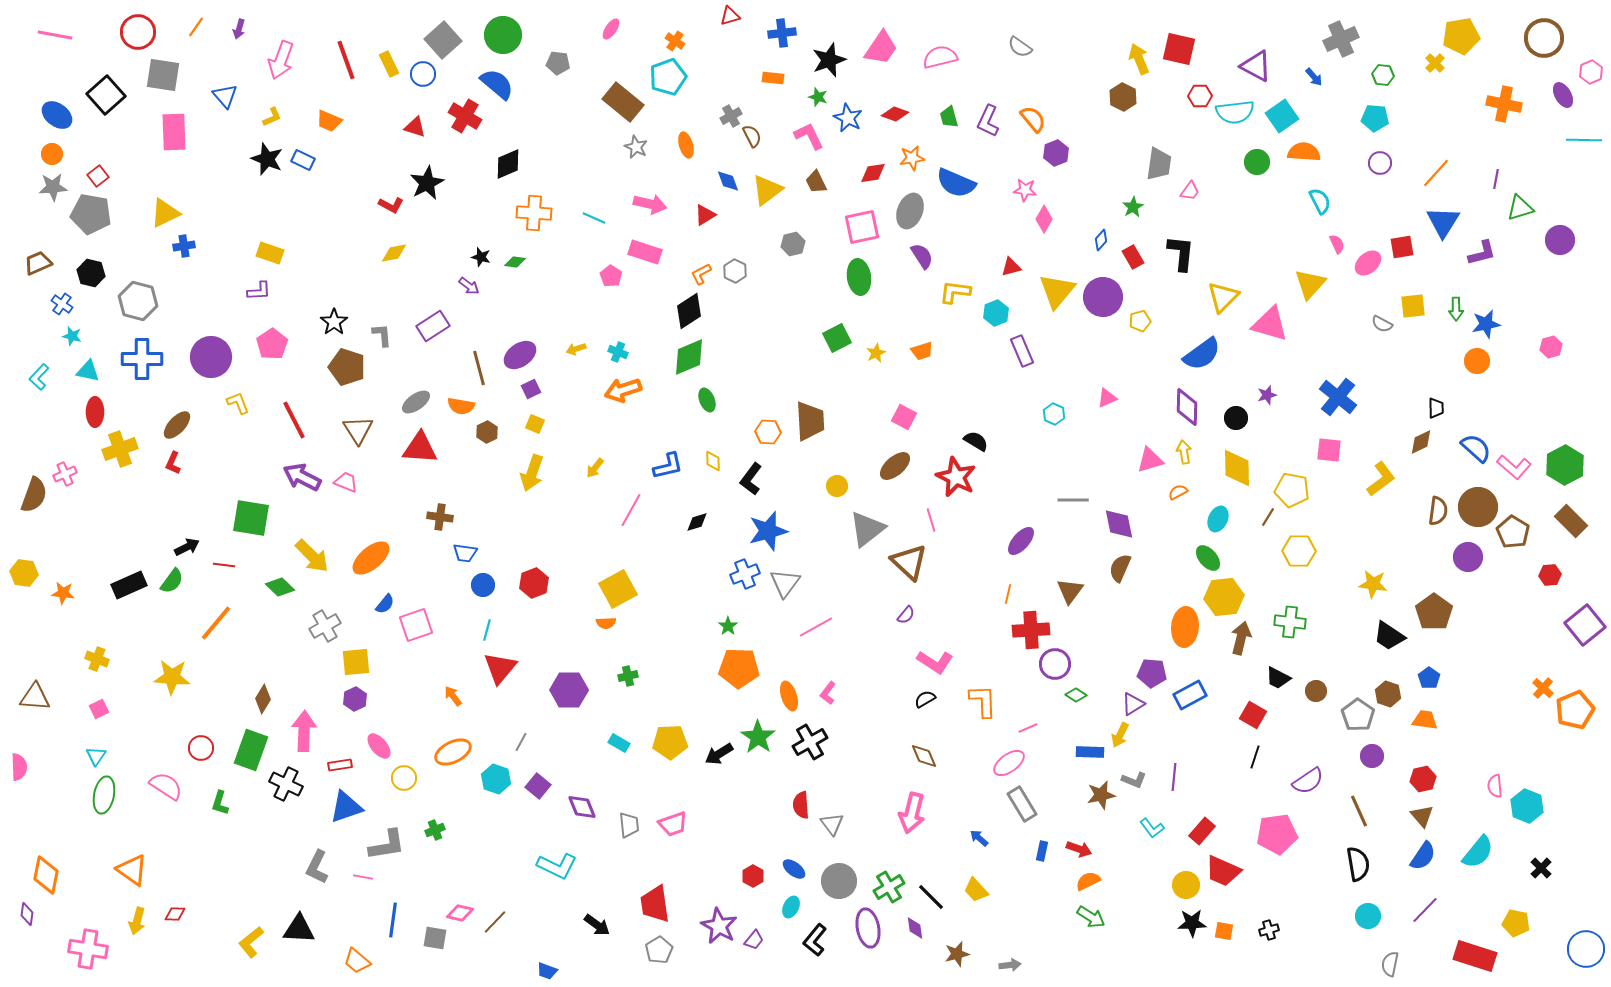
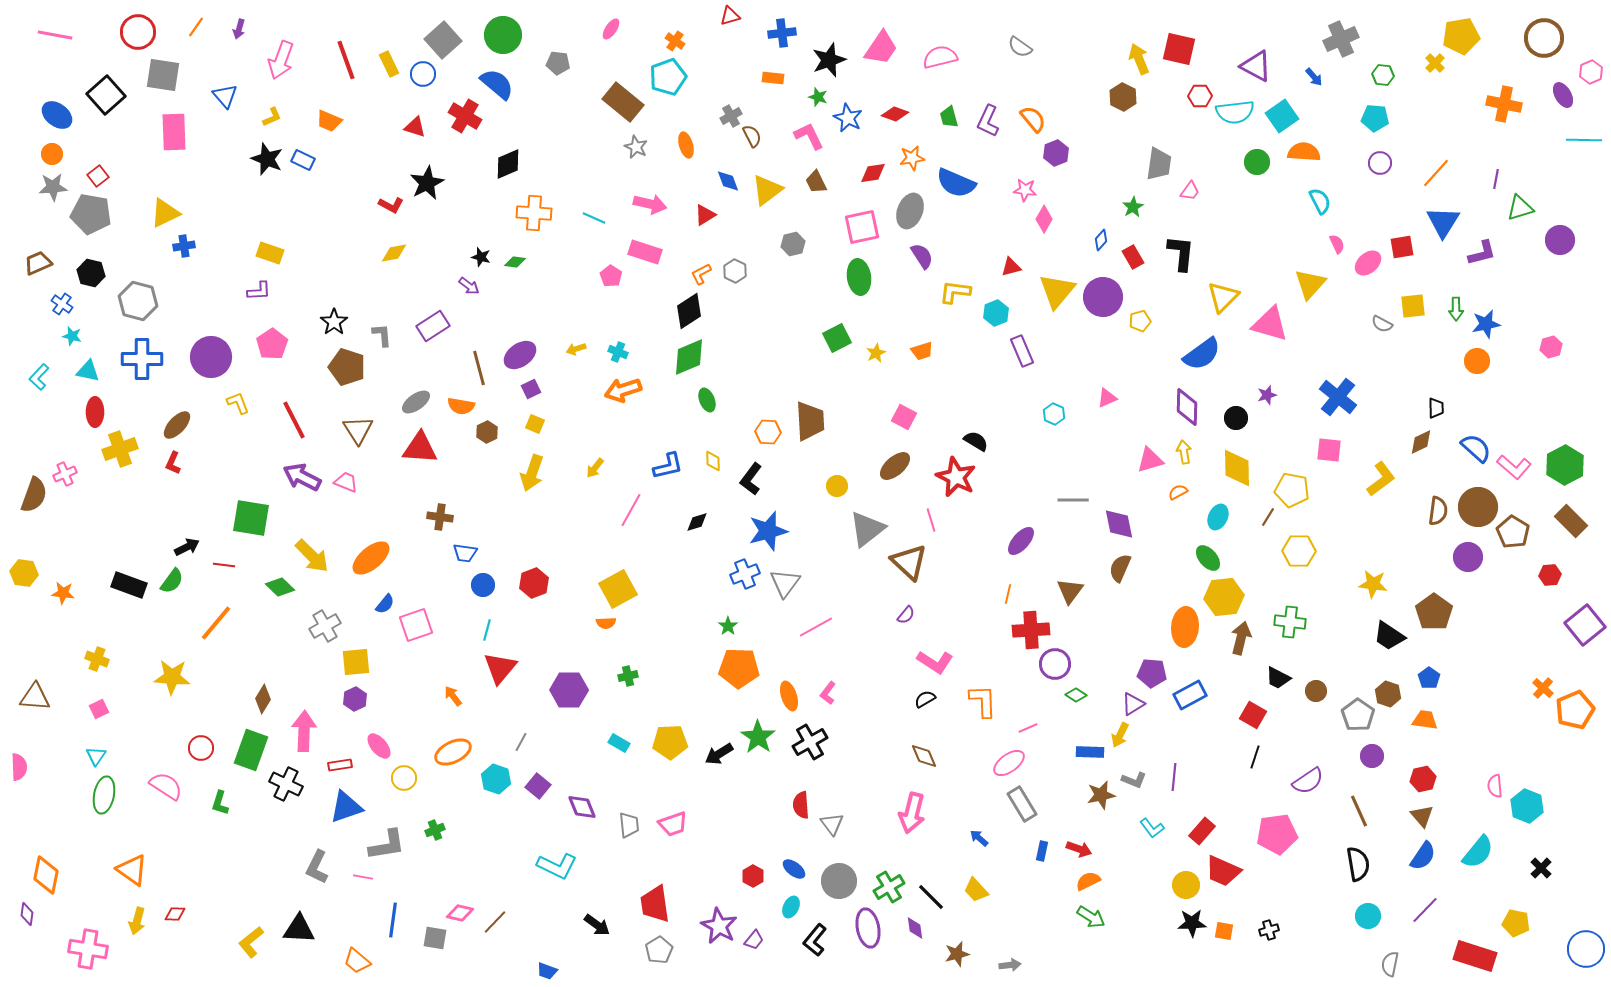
cyan ellipse at (1218, 519): moved 2 px up
black rectangle at (129, 585): rotated 44 degrees clockwise
